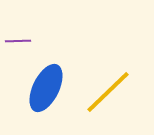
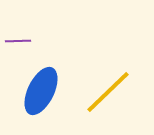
blue ellipse: moved 5 px left, 3 px down
